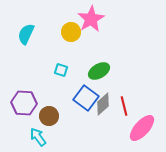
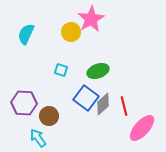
green ellipse: moved 1 px left; rotated 10 degrees clockwise
cyan arrow: moved 1 px down
